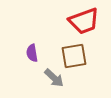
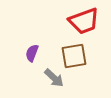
purple semicircle: rotated 30 degrees clockwise
